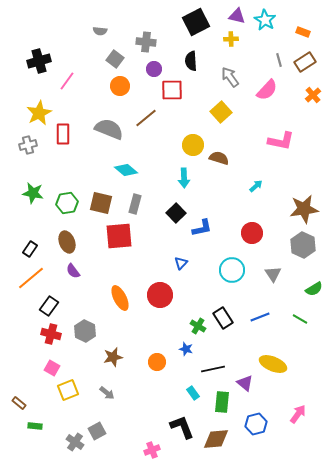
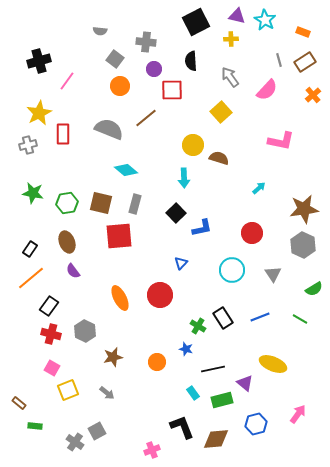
cyan arrow at (256, 186): moved 3 px right, 2 px down
green rectangle at (222, 402): moved 2 px up; rotated 70 degrees clockwise
